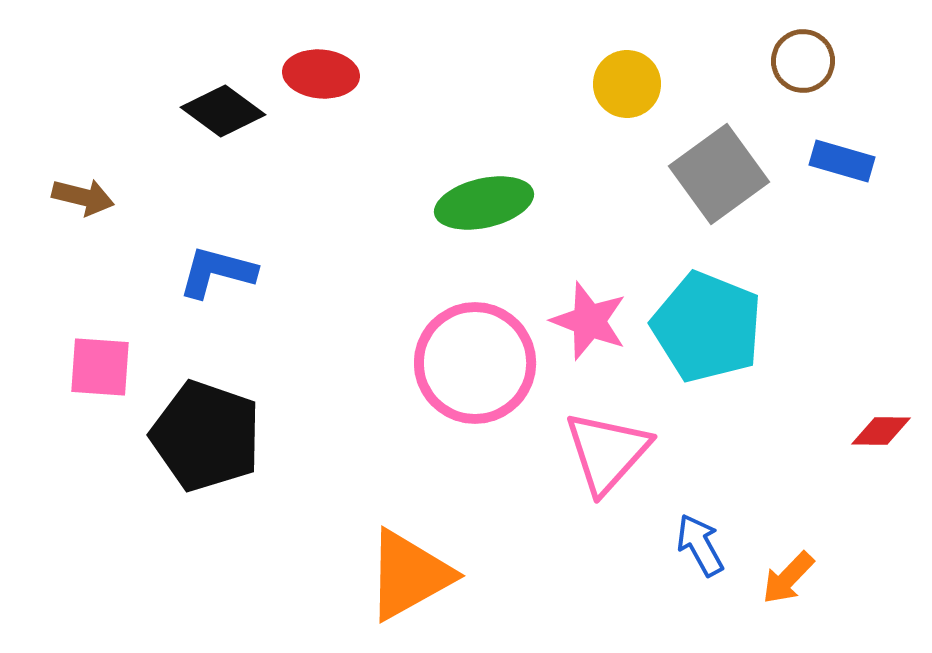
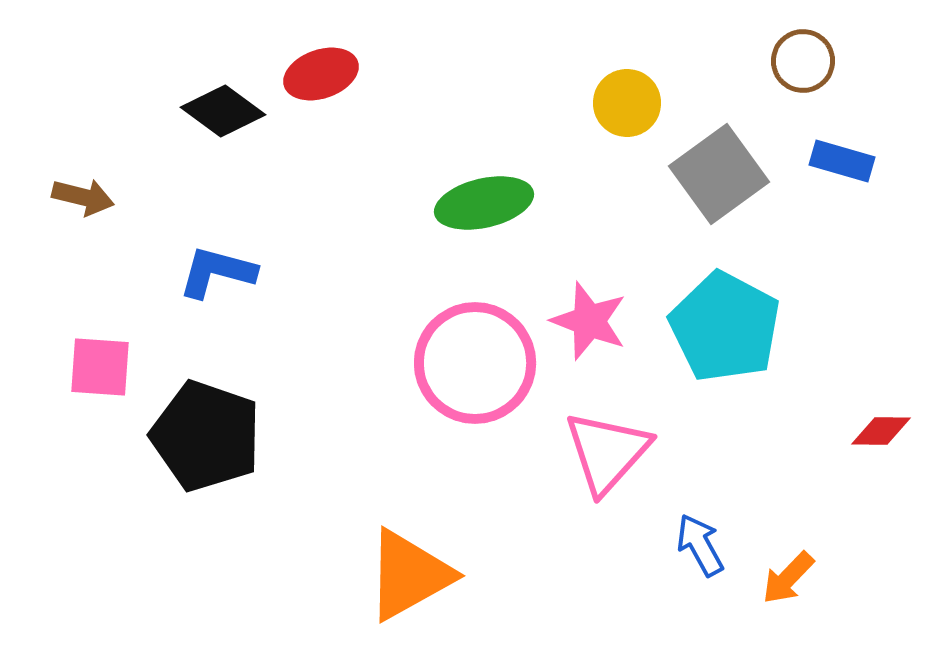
red ellipse: rotated 24 degrees counterclockwise
yellow circle: moved 19 px down
cyan pentagon: moved 18 px right; rotated 6 degrees clockwise
